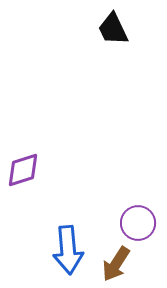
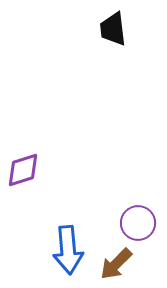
black trapezoid: rotated 18 degrees clockwise
brown arrow: rotated 12 degrees clockwise
